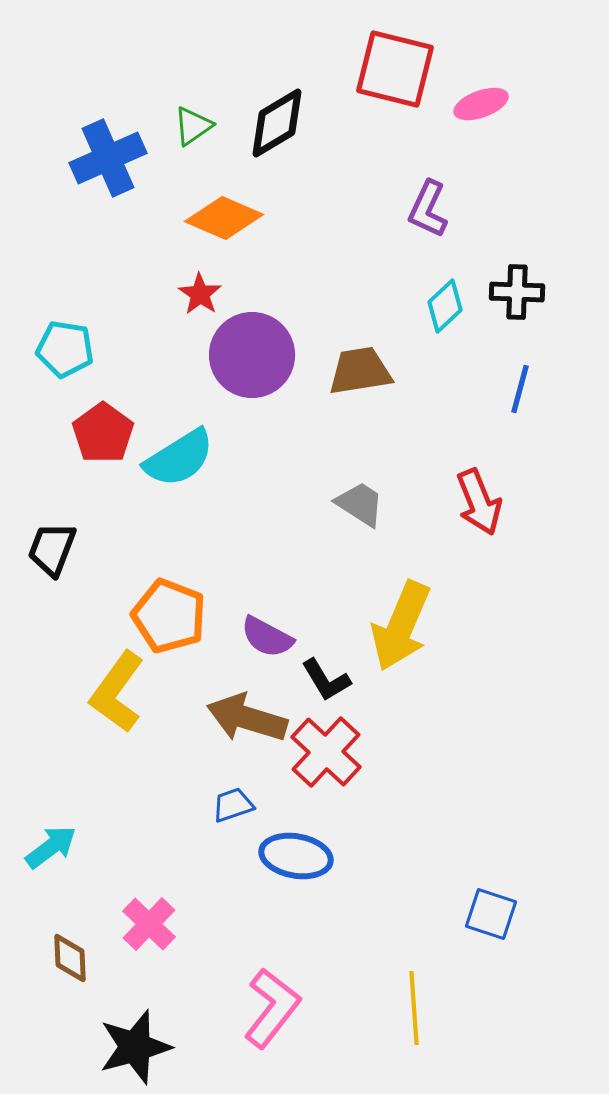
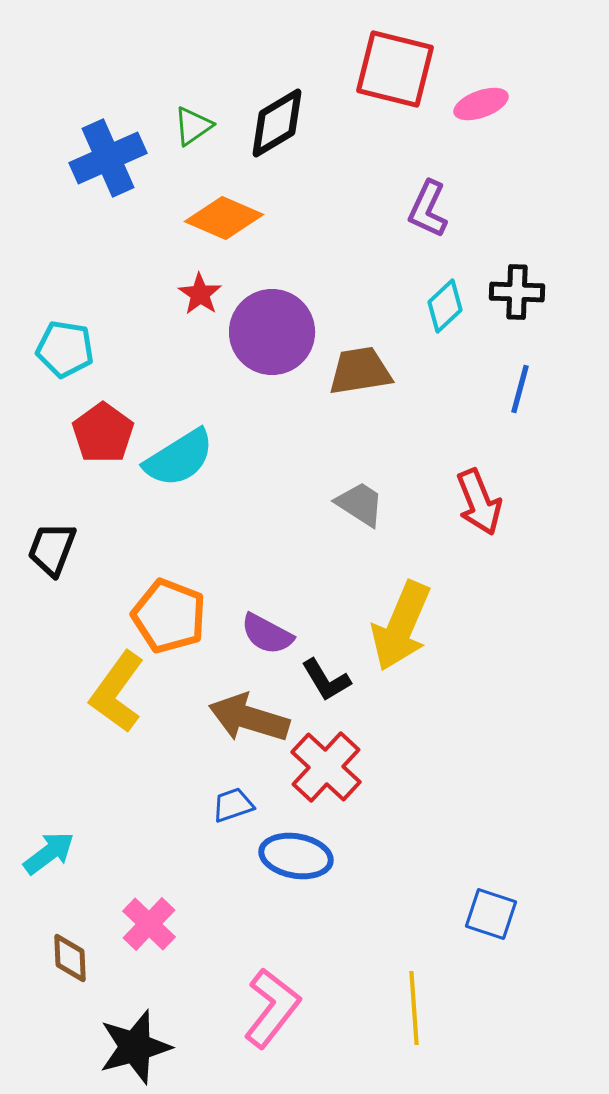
purple circle: moved 20 px right, 23 px up
purple semicircle: moved 3 px up
brown arrow: moved 2 px right
red cross: moved 15 px down
cyan arrow: moved 2 px left, 6 px down
